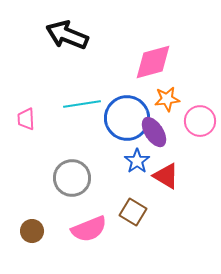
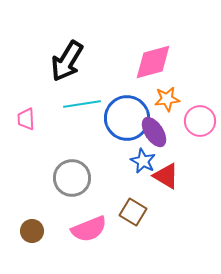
black arrow: moved 26 px down; rotated 81 degrees counterclockwise
blue star: moved 6 px right; rotated 10 degrees counterclockwise
